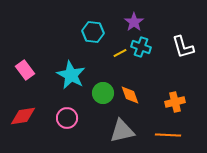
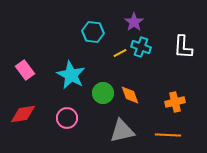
white L-shape: rotated 20 degrees clockwise
red diamond: moved 2 px up
